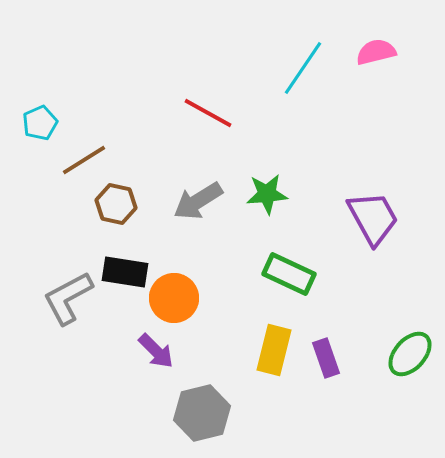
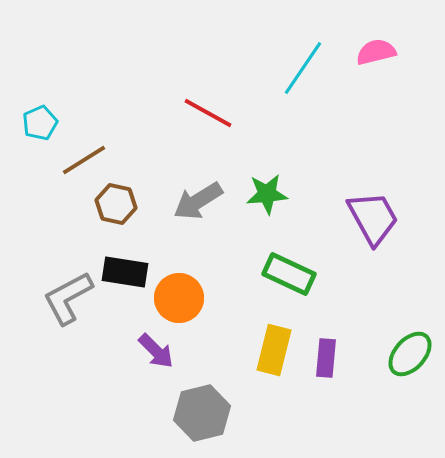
orange circle: moved 5 px right
purple rectangle: rotated 24 degrees clockwise
